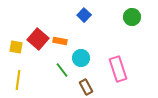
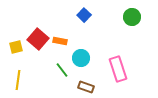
yellow square: rotated 24 degrees counterclockwise
brown rectangle: rotated 42 degrees counterclockwise
